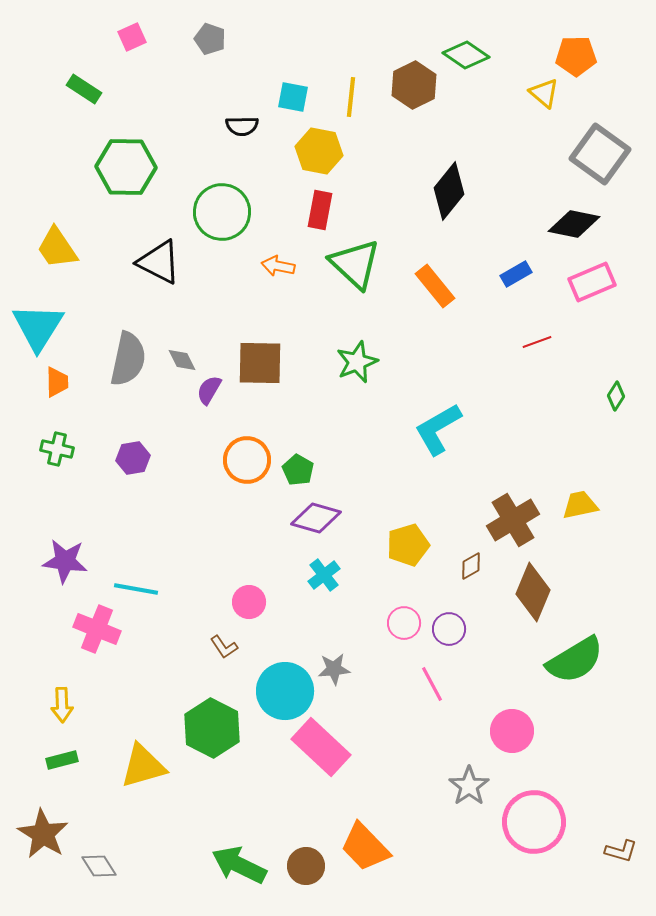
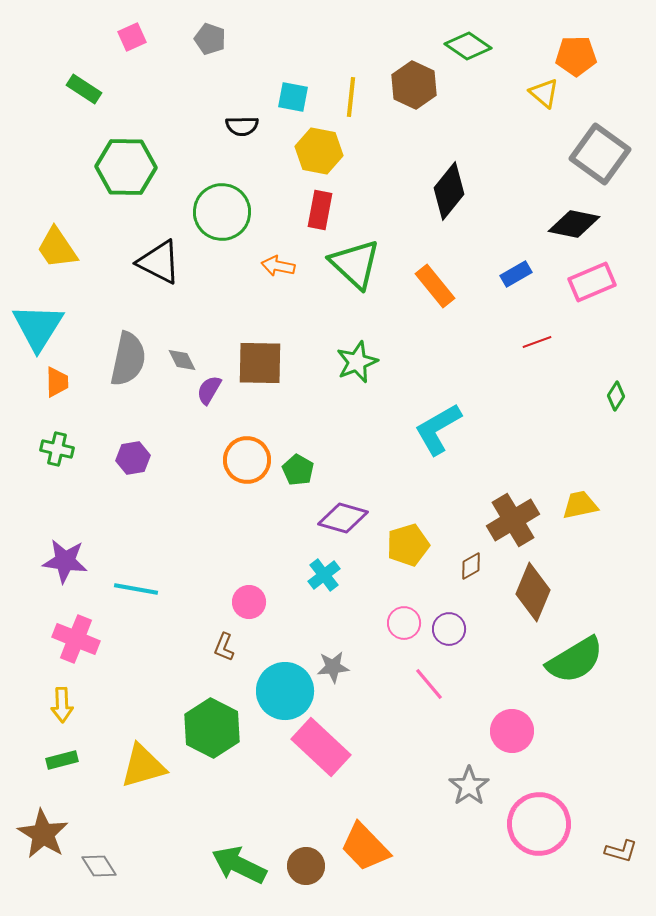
green diamond at (466, 55): moved 2 px right, 9 px up
brown hexagon at (414, 85): rotated 9 degrees counterclockwise
purple diamond at (316, 518): moved 27 px right
pink cross at (97, 629): moved 21 px left, 10 px down
brown L-shape at (224, 647): rotated 56 degrees clockwise
gray star at (334, 669): moved 1 px left, 2 px up
pink line at (432, 684): moved 3 px left; rotated 12 degrees counterclockwise
pink circle at (534, 822): moved 5 px right, 2 px down
